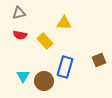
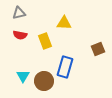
yellow rectangle: rotated 21 degrees clockwise
brown square: moved 1 px left, 11 px up
